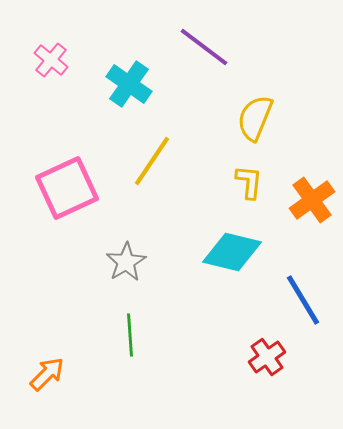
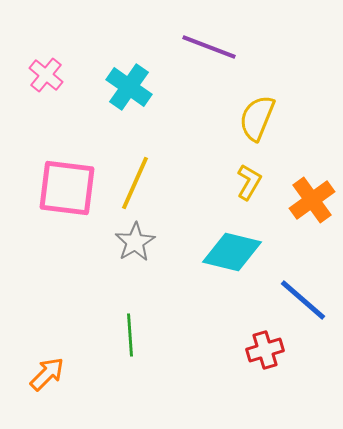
purple line: moved 5 px right; rotated 16 degrees counterclockwise
pink cross: moved 5 px left, 15 px down
cyan cross: moved 3 px down
yellow semicircle: moved 2 px right
yellow line: moved 17 px left, 22 px down; rotated 10 degrees counterclockwise
yellow L-shape: rotated 24 degrees clockwise
pink square: rotated 32 degrees clockwise
gray star: moved 9 px right, 20 px up
blue line: rotated 18 degrees counterclockwise
red cross: moved 2 px left, 7 px up; rotated 18 degrees clockwise
